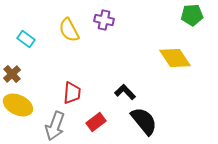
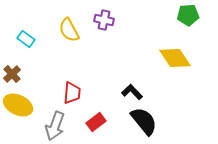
green pentagon: moved 4 px left
black L-shape: moved 7 px right
